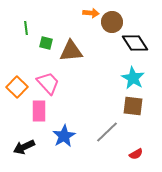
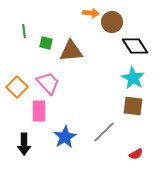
green line: moved 2 px left, 3 px down
black diamond: moved 3 px down
gray line: moved 3 px left
blue star: moved 1 px right, 1 px down
black arrow: moved 3 px up; rotated 65 degrees counterclockwise
